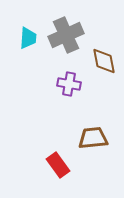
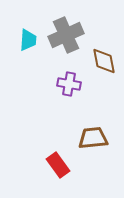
cyan trapezoid: moved 2 px down
